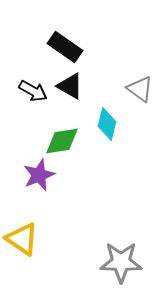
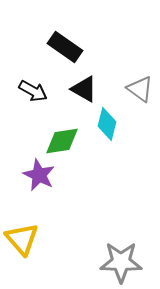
black triangle: moved 14 px right, 3 px down
purple star: rotated 24 degrees counterclockwise
yellow triangle: rotated 15 degrees clockwise
